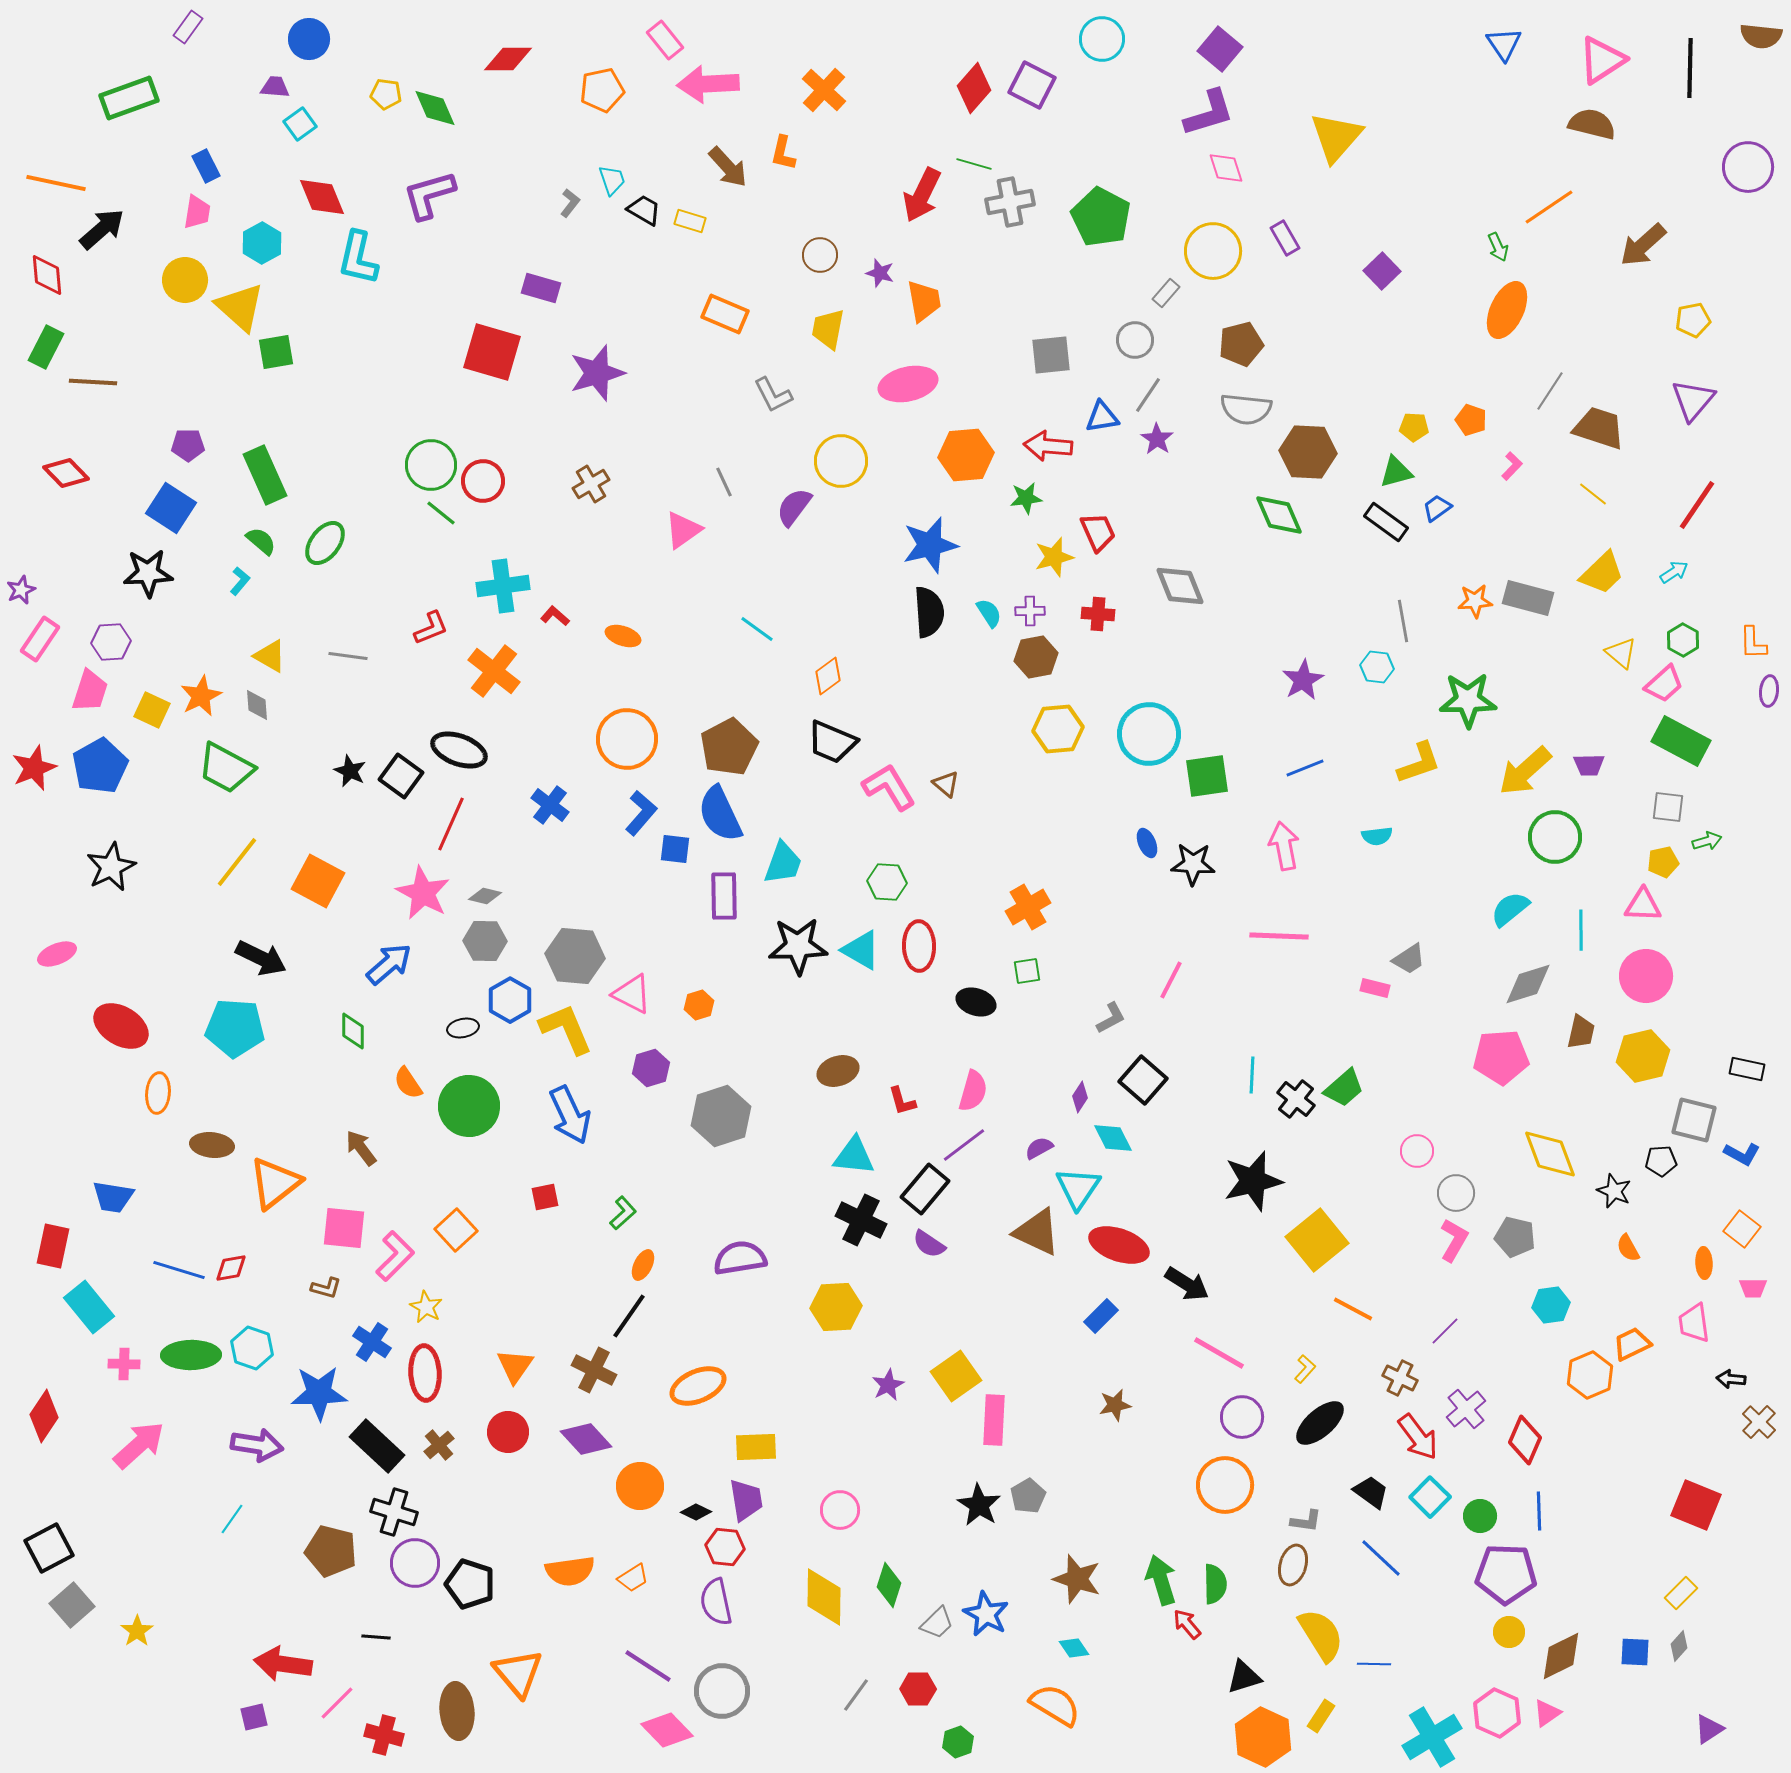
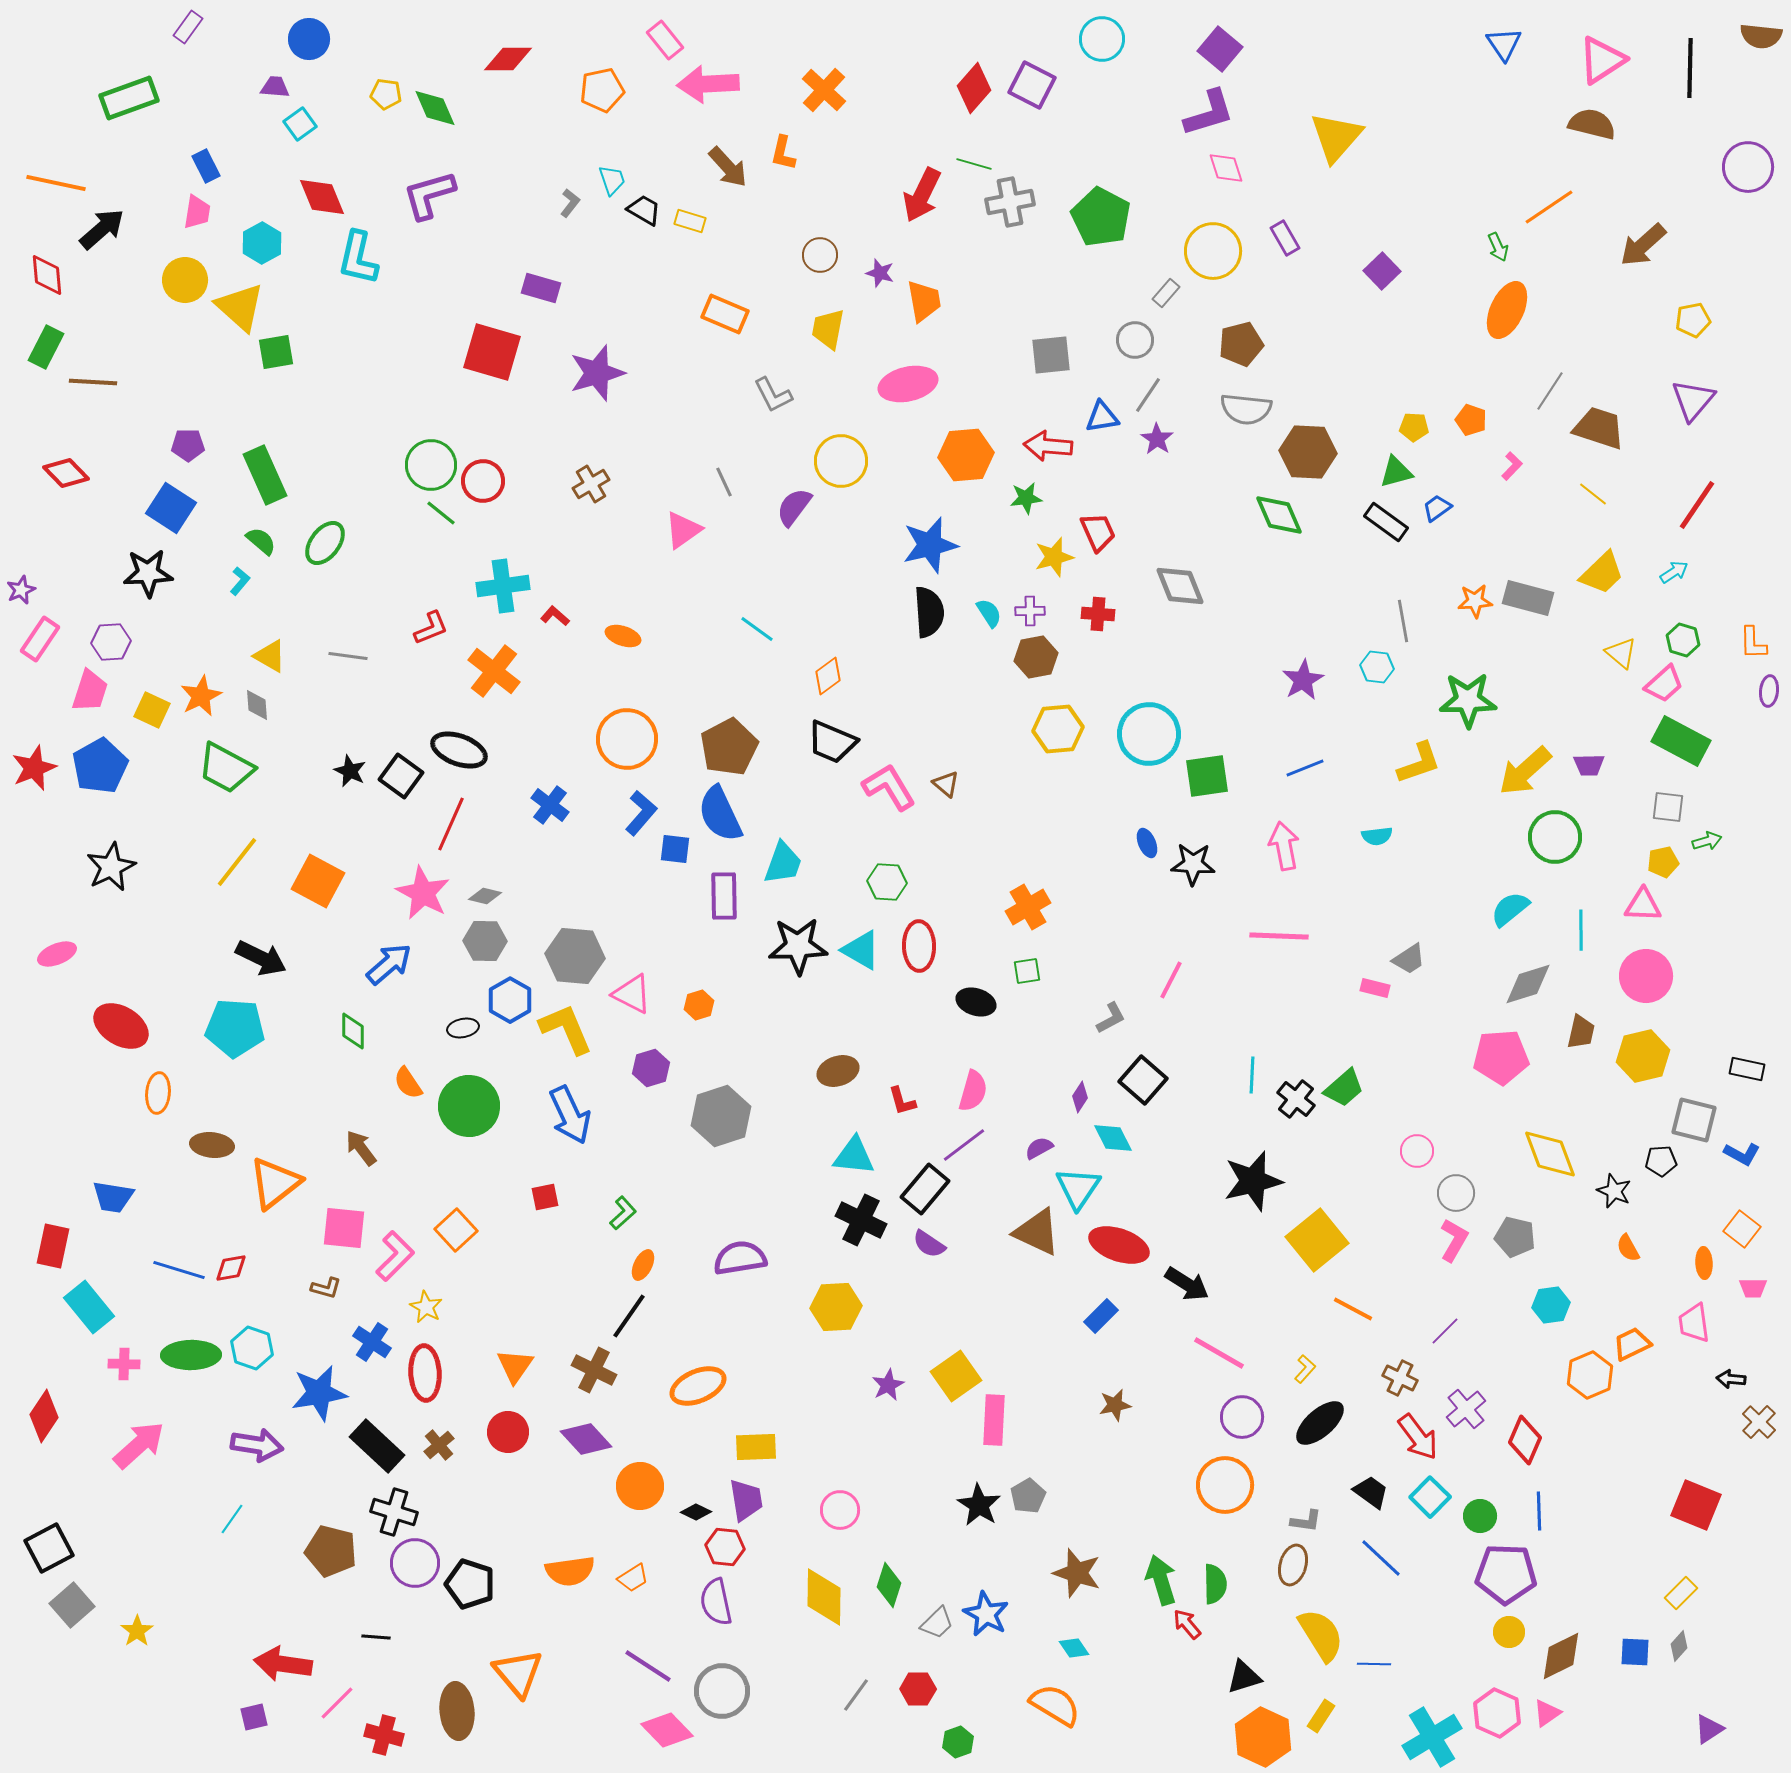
green hexagon at (1683, 640): rotated 12 degrees counterclockwise
blue star at (319, 1393): rotated 8 degrees counterclockwise
brown star at (1077, 1579): moved 6 px up
